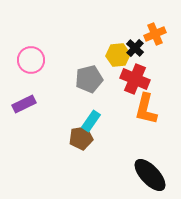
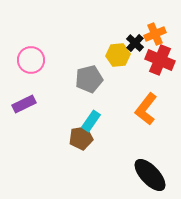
black cross: moved 5 px up
red cross: moved 25 px right, 19 px up
orange L-shape: rotated 24 degrees clockwise
